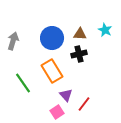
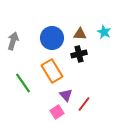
cyan star: moved 1 px left, 2 px down
